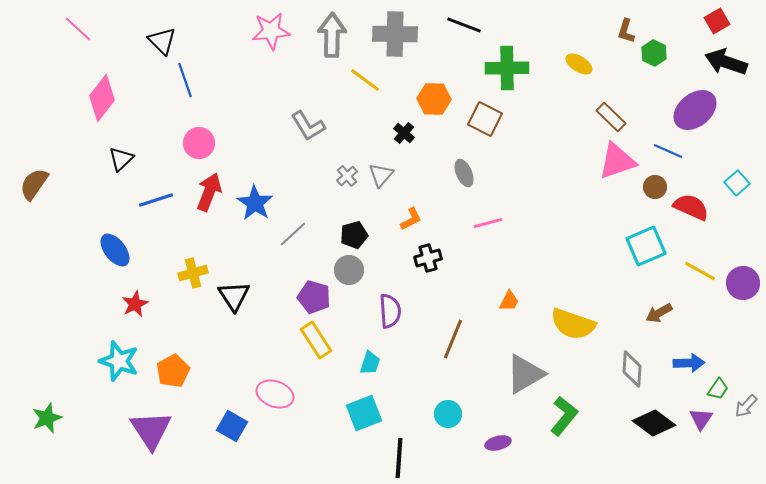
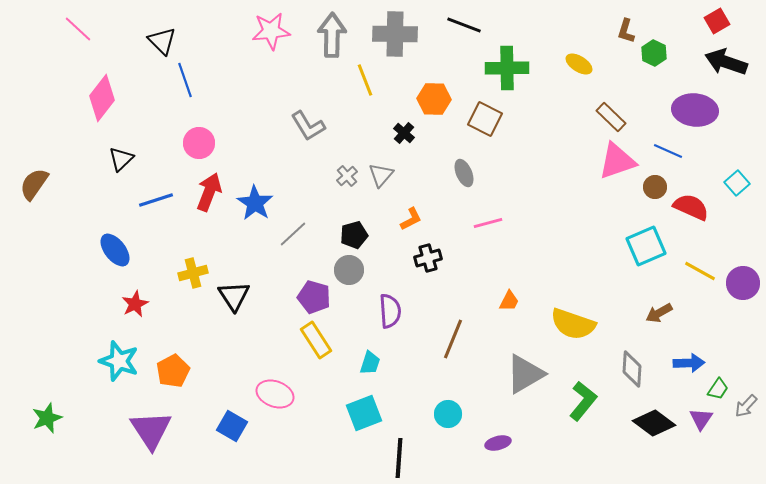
yellow line at (365, 80): rotated 32 degrees clockwise
purple ellipse at (695, 110): rotated 45 degrees clockwise
green L-shape at (564, 416): moved 19 px right, 15 px up
